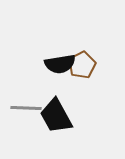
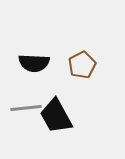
black semicircle: moved 26 px left, 1 px up; rotated 12 degrees clockwise
gray line: rotated 8 degrees counterclockwise
